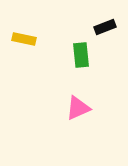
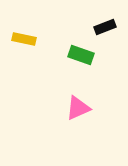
green rectangle: rotated 65 degrees counterclockwise
